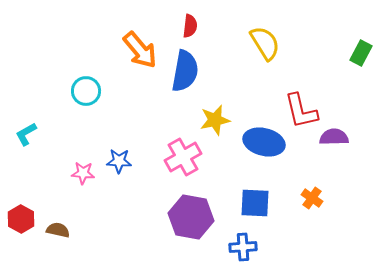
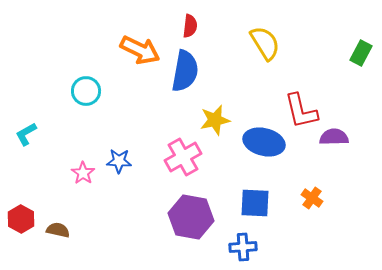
orange arrow: rotated 24 degrees counterclockwise
pink star: rotated 30 degrees clockwise
